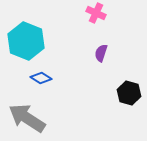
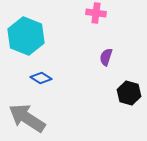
pink cross: rotated 18 degrees counterclockwise
cyan hexagon: moved 5 px up
purple semicircle: moved 5 px right, 4 px down
